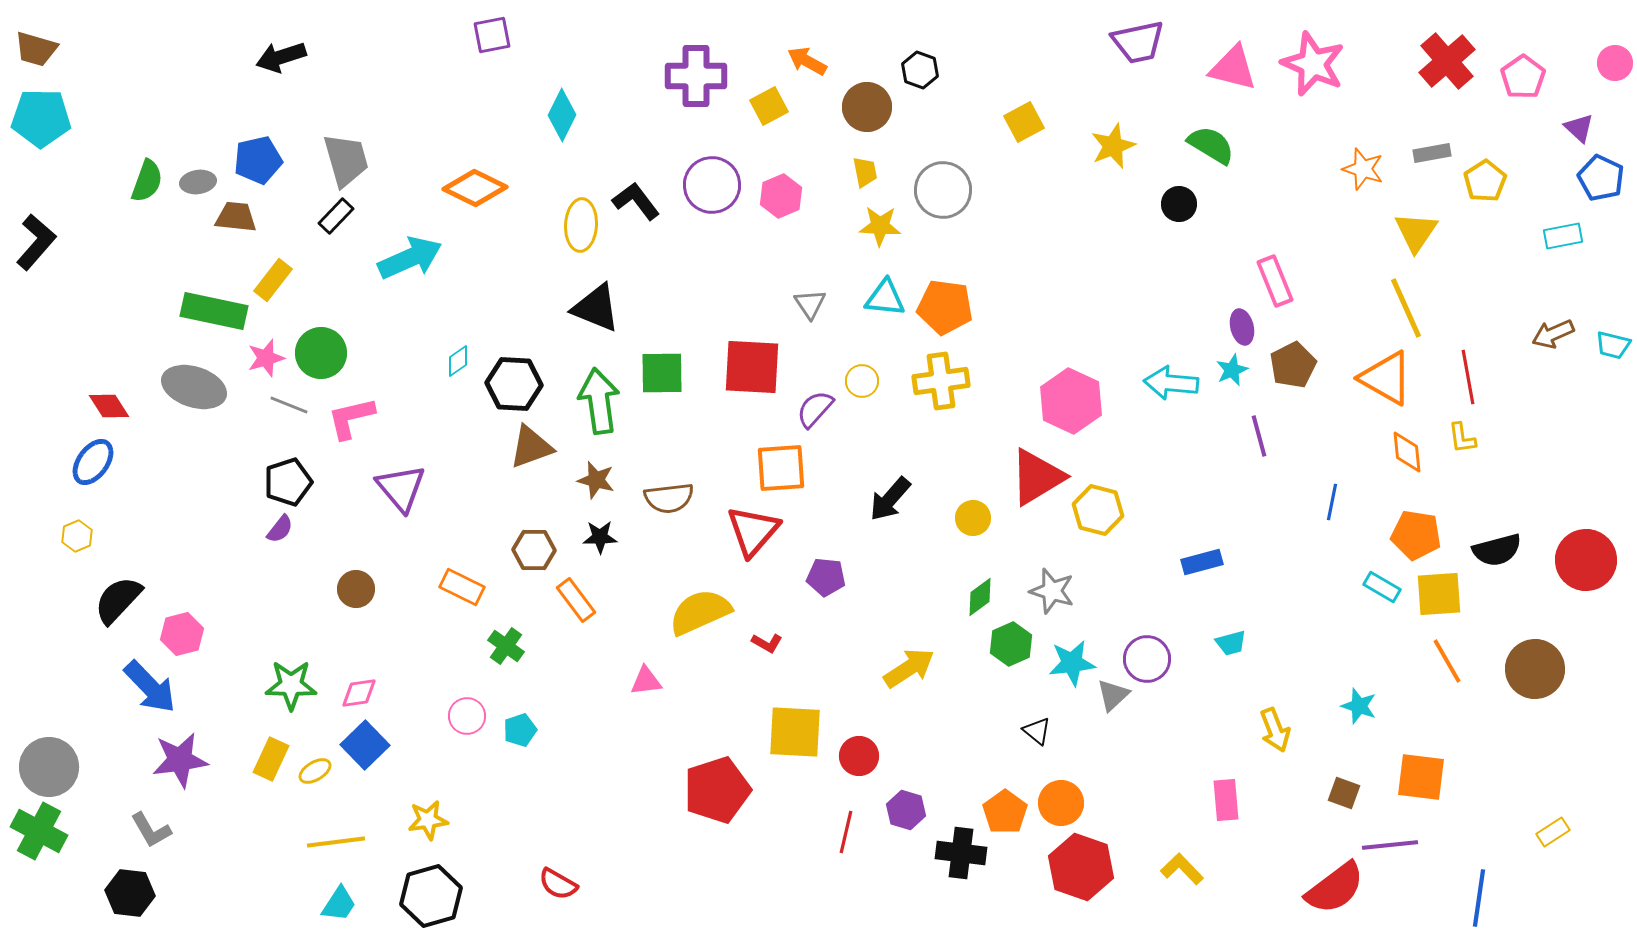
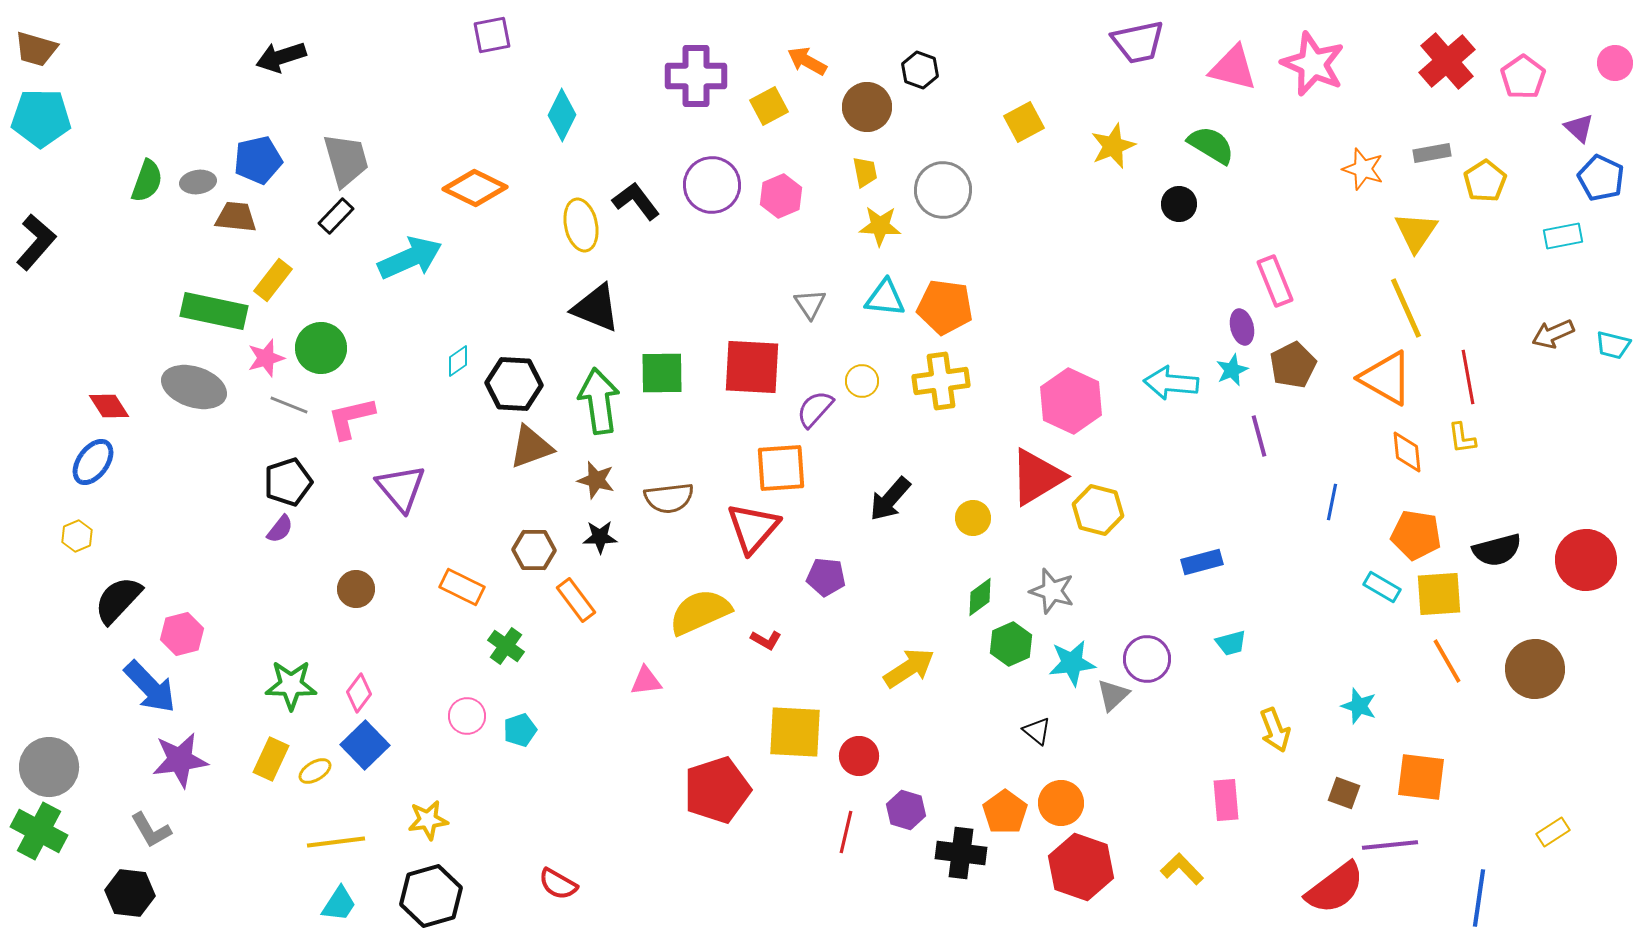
yellow ellipse at (581, 225): rotated 15 degrees counterclockwise
green circle at (321, 353): moved 5 px up
red triangle at (753, 531): moved 3 px up
red L-shape at (767, 643): moved 1 px left, 3 px up
pink diamond at (359, 693): rotated 45 degrees counterclockwise
